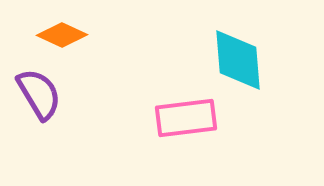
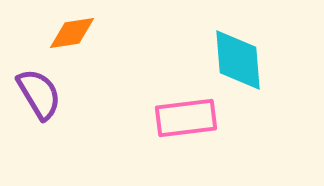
orange diamond: moved 10 px right, 2 px up; rotated 33 degrees counterclockwise
